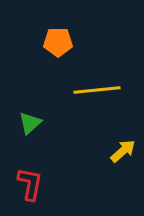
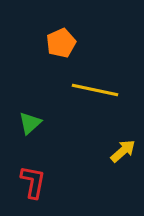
orange pentagon: moved 3 px right, 1 px down; rotated 24 degrees counterclockwise
yellow line: moved 2 px left; rotated 18 degrees clockwise
red L-shape: moved 3 px right, 2 px up
